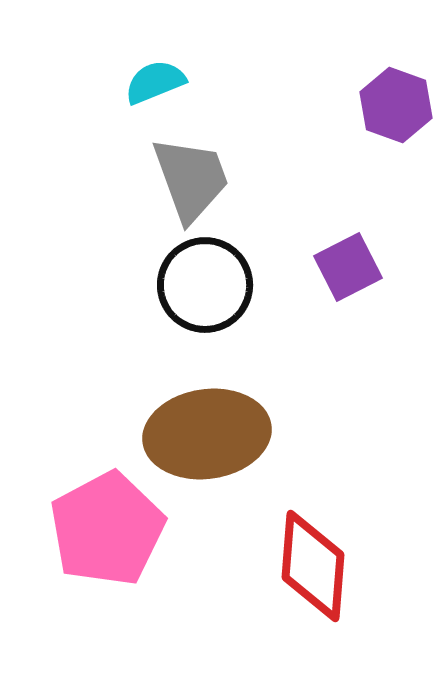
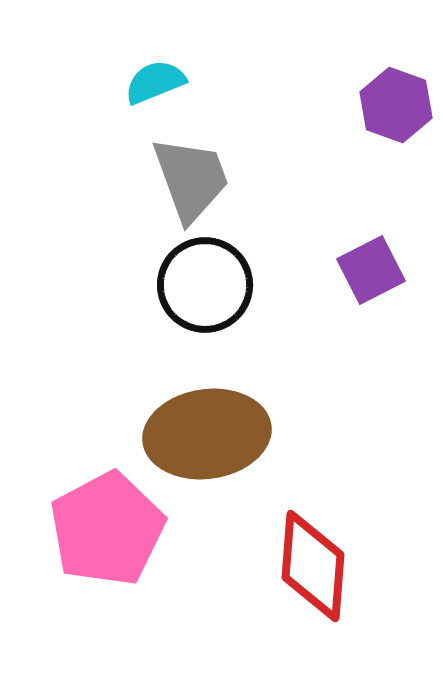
purple square: moved 23 px right, 3 px down
